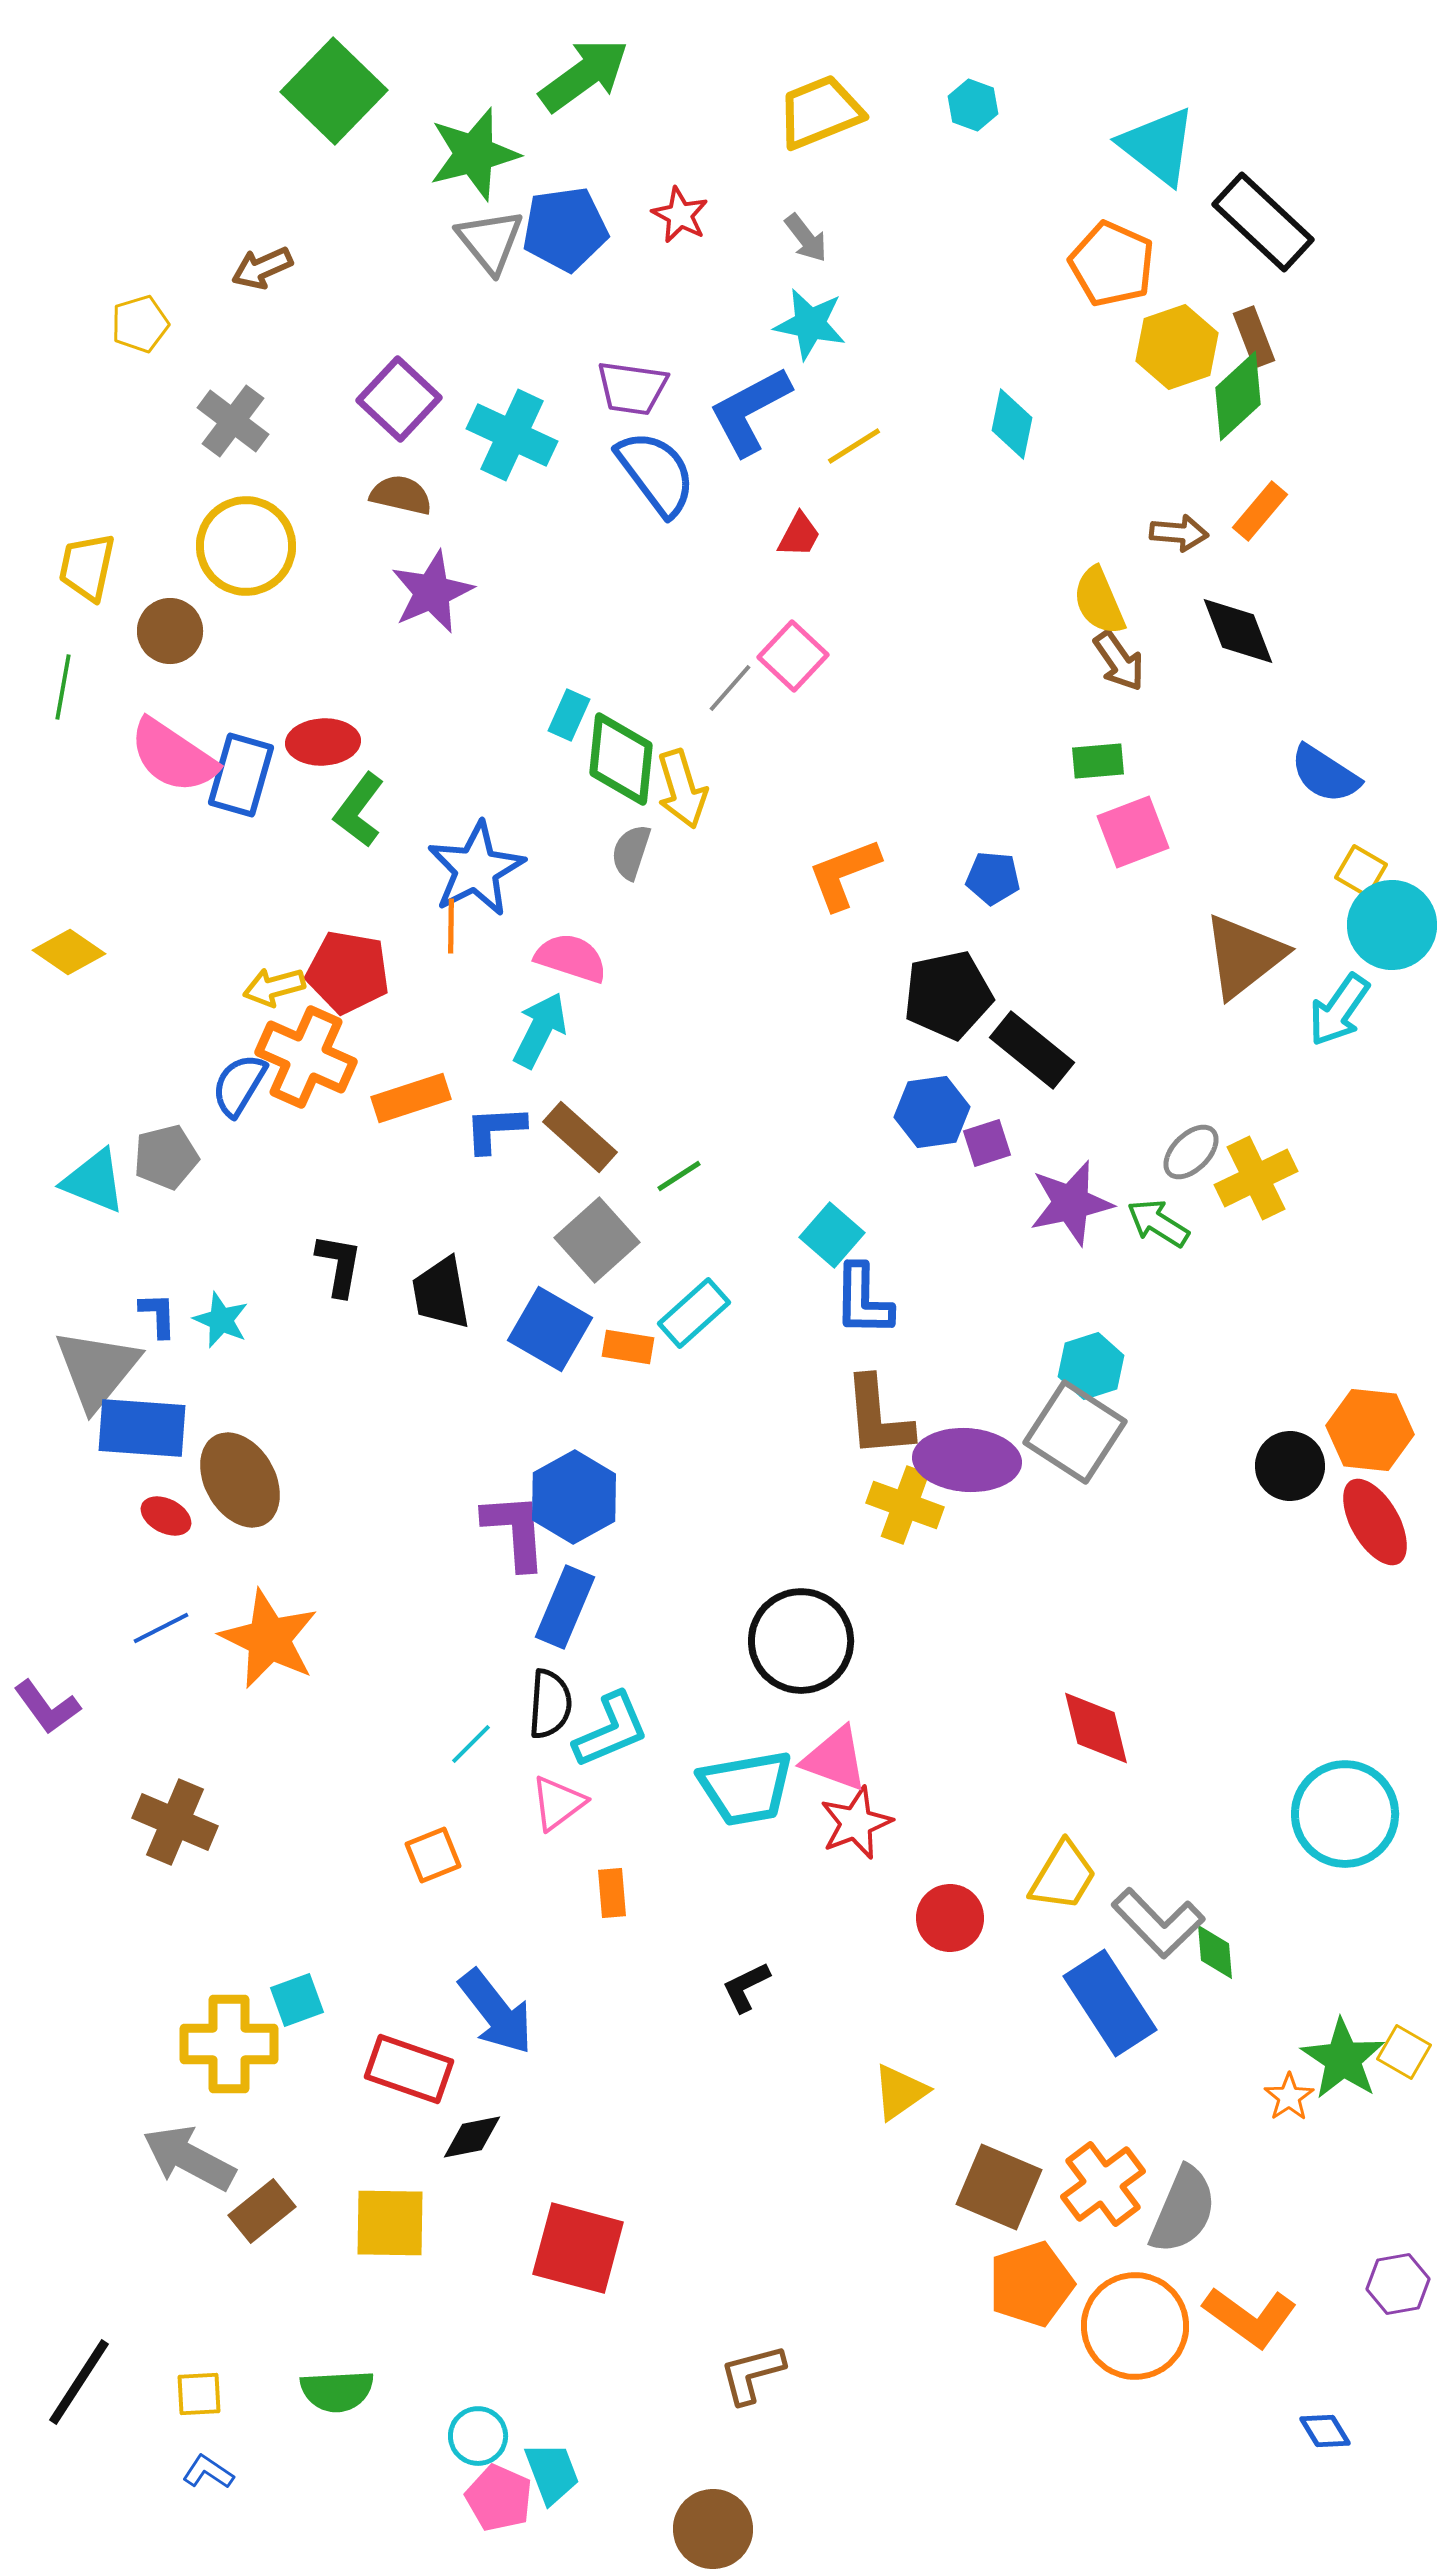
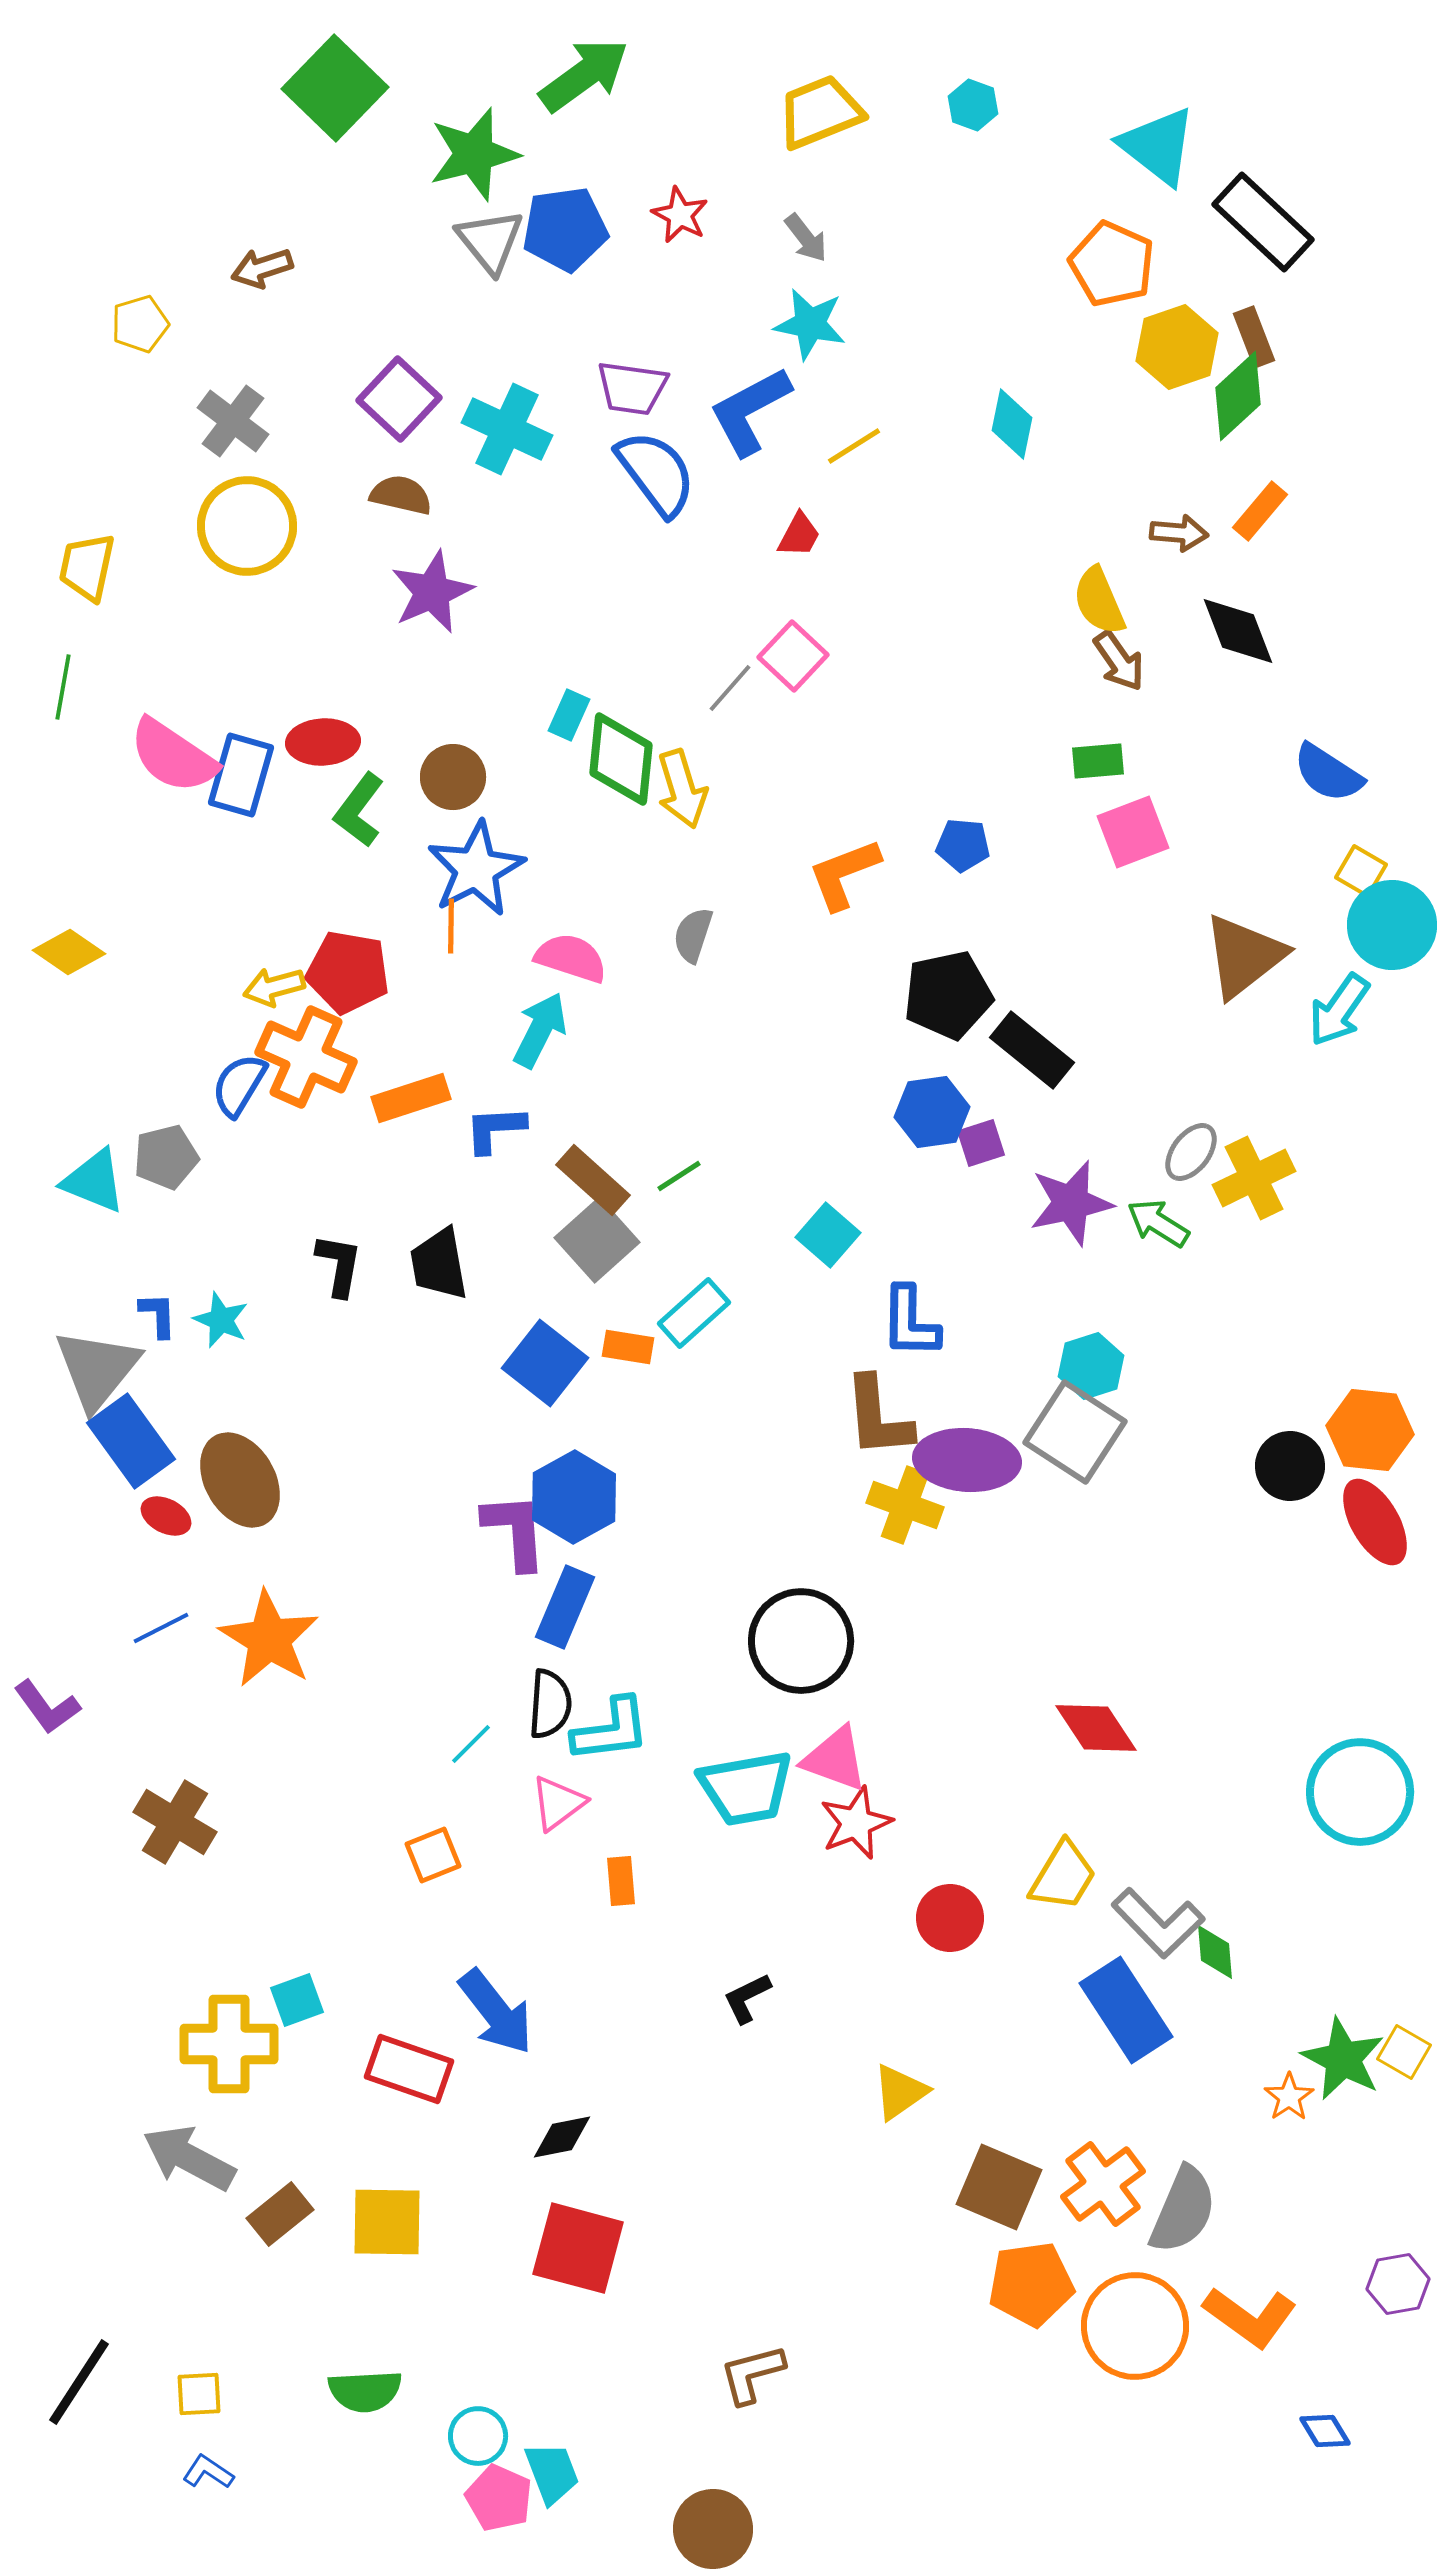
green square at (334, 91): moved 1 px right, 3 px up
brown arrow at (262, 268): rotated 6 degrees clockwise
cyan cross at (512, 435): moved 5 px left, 6 px up
yellow circle at (246, 546): moved 1 px right, 20 px up
brown circle at (170, 631): moved 283 px right, 146 px down
blue semicircle at (1325, 774): moved 3 px right, 1 px up
gray semicircle at (631, 852): moved 62 px right, 83 px down
blue pentagon at (993, 878): moved 30 px left, 33 px up
brown rectangle at (580, 1137): moved 13 px right, 43 px down
purple square at (987, 1143): moved 6 px left
gray ellipse at (1191, 1152): rotated 8 degrees counterclockwise
yellow cross at (1256, 1178): moved 2 px left
cyan square at (832, 1235): moved 4 px left
black trapezoid at (441, 1293): moved 2 px left, 29 px up
blue L-shape at (863, 1300): moved 47 px right, 22 px down
blue square at (550, 1329): moved 5 px left, 34 px down; rotated 8 degrees clockwise
blue rectangle at (142, 1428): moved 11 px left, 13 px down; rotated 50 degrees clockwise
orange star at (269, 1639): rotated 6 degrees clockwise
red diamond at (1096, 1728): rotated 20 degrees counterclockwise
cyan L-shape at (611, 1730): rotated 16 degrees clockwise
cyan circle at (1345, 1814): moved 15 px right, 22 px up
brown cross at (175, 1822): rotated 8 degrees clockwise
orange rectangle at (612, 1893): moved 9 px right, 12 px up
black L-shape at (746, 1987): moved 1 px right, 11 px down
blue rectangle at (1110, 2003): moved 16 px right, 7 px down
green star at (1343, 2059): rotated 6 degrees counterclockwise
black diamond at (472, 2137): moved 90 px right
brown rectangle at (262, 2211): moved 18 px right, 3 px down
yellow square at (390, 2223): moved 3 px left, 1 px up
orange pentagon at (1031, 2284): rotated 10 degrees clockwise
green semicircle at (337, 2391): moved 28 px right
